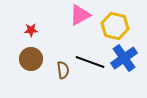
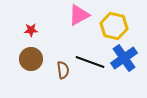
pink triangle: moved 1 px left
yellow hexagon: moved 1 px left
